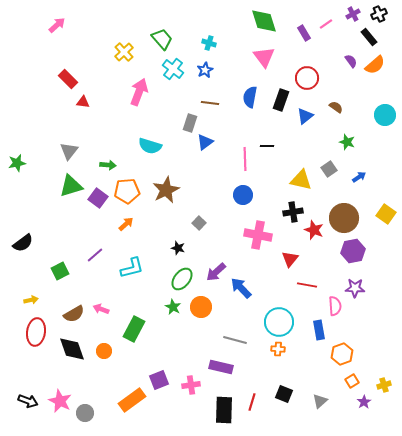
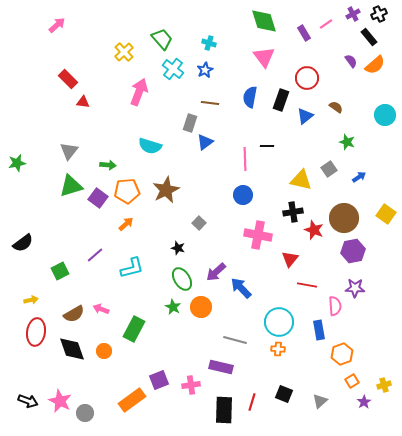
green ellipse at (182, 279): rotated 70 degrees counterclockwise
